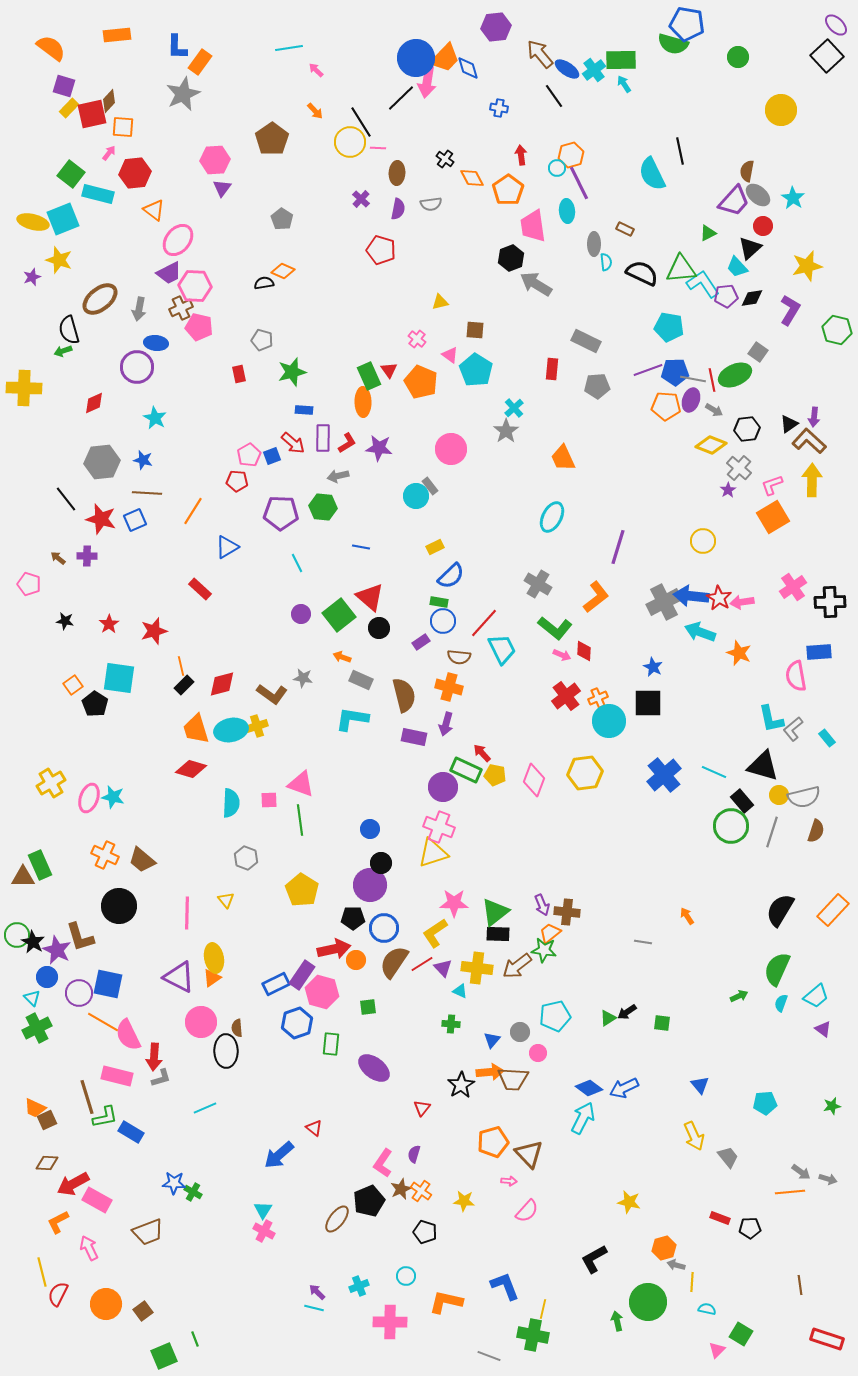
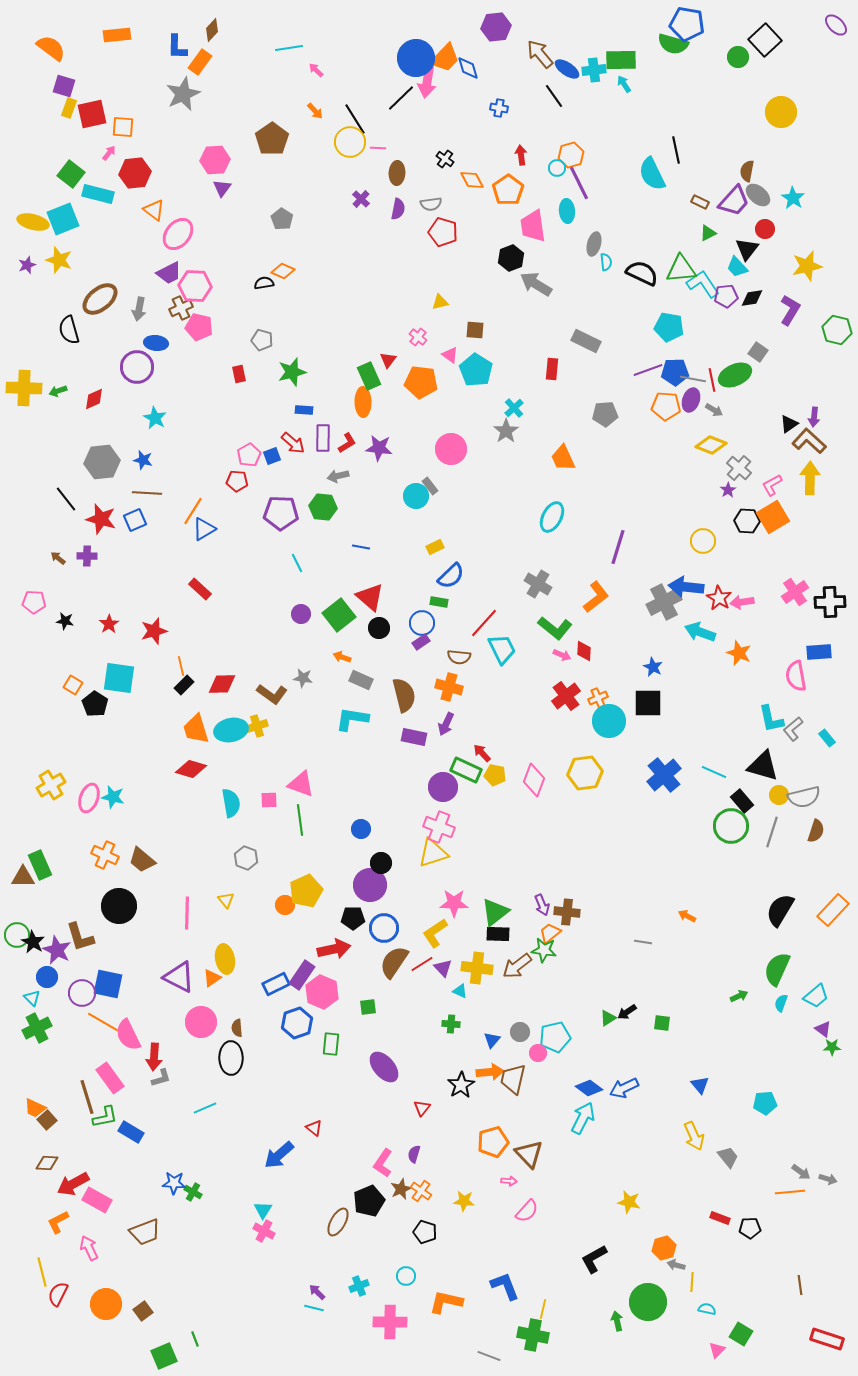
black square at (827, 56): moved 62 px left, 16 px up
cyan cross at (594, 70): rotated 30 degrees clockwise
brown diamond at (109, 101): moved 103 px right, 71 px up
yellow rectangle at (69, 108): rotated 24 degrees counterclockwise
yellow circle at (781, 110): moved 2 px down
black line at (361, 122): moved 6 px left, 3 px up
black line at (680, 151): moved 4 px left, 1 px up
orange diamond at (472, 178): moved 2 px down
red circle at (763, 226): moved 2 px right, 3 px down
brown rectangle at (625, 229): moved 75 px right, 27 px up
pink ellipse at (178, 240): moved 6 px up
gray ellipse at (594, 244): rotated 15 degrees clockwise
black triangle at (750, 248): moved 3 px left, 1 px down; rotated 10 degrees counterclockwise
red pentagon at (381, 250): moved 62 px right, 18 px up
purple star at (32, 277): moved 5 px left, 12 px up
pink cross at (417, 339): moved 1 px right, 2 px up
green arrow at (63, 351): moved 5 px left, 40 px down
red triangle at (389, 370): moved 1 px left, 10 px up; rotated 12 degrees clockwise
orange pentagon at (421, 382): rotated 16 degrees counterclockwise
gray pentagon at (597, 386): moved 8 px right, 28 px down
red diamond at (94, 403): moved 4 px up
black hexagon at (747, 429): moved 92 px down; rotated 10 degrees clockwise
yellow arrow at (812, 480): moved 2 px left, 2 px up
pink L-shape at (772, 485): rotated 10 degrees counterclockwise
blue triangle at (227, 547): moved 23 px left, 18 px up
pink pentagon at (29, 584): moved 5 px right, 18 px down; rotated 15 degrees counterclockwise
pink cross at (793, 587): moved 2 px right, 5 px down
blue arrow at (691, 596): moved 5 px left, 9 px up
blue circle at (443, 621): moved 21 px left, 2 px down
red diamond at (222, 684): rotated 12 degrees clockwise
orange square at (73, 685): rotated 24 degrees counterclockwise
purple arrow at (446, 724): rotated 10 degrees clockwise
yellow cross at (51, 783): moved 2 px down
cyan semicircle at (231, 803): rotated 12 degrees counterclockwise
blue circle at (370, 829): moved 9 px left
yellow pentagon at (302, 890): moved 4 px right, 1 px down; rotated 16 degrees clockwise
orange arrow at (687, 916): rotated 30 degrees counterclockwise
yellow ellipse at (214, 958): moved 11 px right, 1 px down
orange circle at (356, 960): moved 71 px left, 55 px up
pink hexagon at (322, 992): rotated 8 degrees clockwise
purple circle at (79, 993): moved 3 px right
cyan pentagon at (555, 1016): moved 21 px down
black ellipse at (226, 1051): moved 5 px right, 7 px down
purple ellipse at (374, 1068): moved 10 px right, 1 px up; rotated 12 degrees clockwise
pink rectangle at (117, 1076): moved 7 px left, 2 px down; rotated 40 degrees clockwise
brown trapezoid at (513, 1079): rotated 100 degrees clockwise
green star at (832, 1106): moved 59 px up; rotated 12 degrees clockwise
brown square at (47, 1120): rotated 18 degrees counterclockwise
brown ellipse at (337, 1219): moved 1 px right, 3 px down; rotated 8 degrees counterclockwise
brown trapezoid at (148, 1232): moved 3 px left
